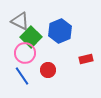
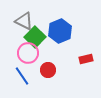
gray triangle: moved 4 px right
green square: moved 4 px right
pink circle: moved 3 px right
